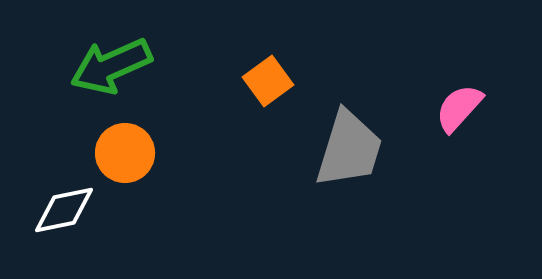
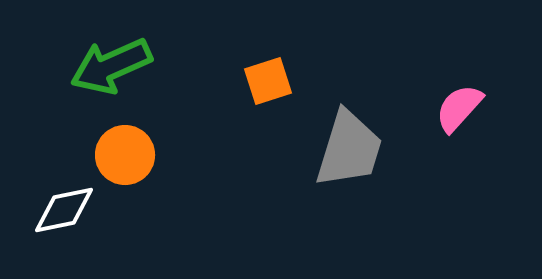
orange square: rotated 18 degrees clockwise
orange circle: moved 2 px down
